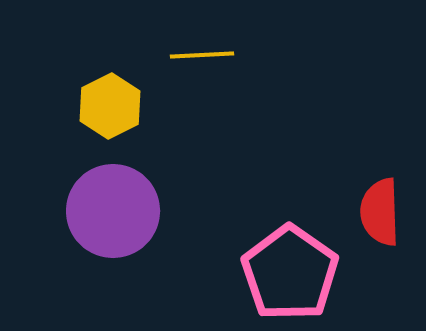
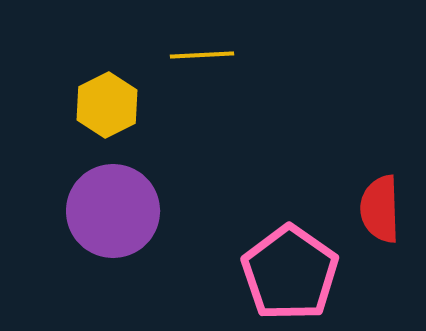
yellow hexagon: moved 3 px left, 1 px up
red semicircle: moved 3 px up
